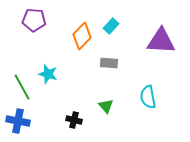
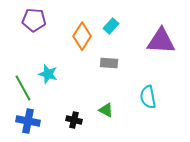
orange diamond: rotated 12 degrees counterclockwise
green line: moved 1 px right, 1 px down
green triangle: moved 4 px down; rotated 21 degrees counterclockwise
blue cross: moved 10 px right
